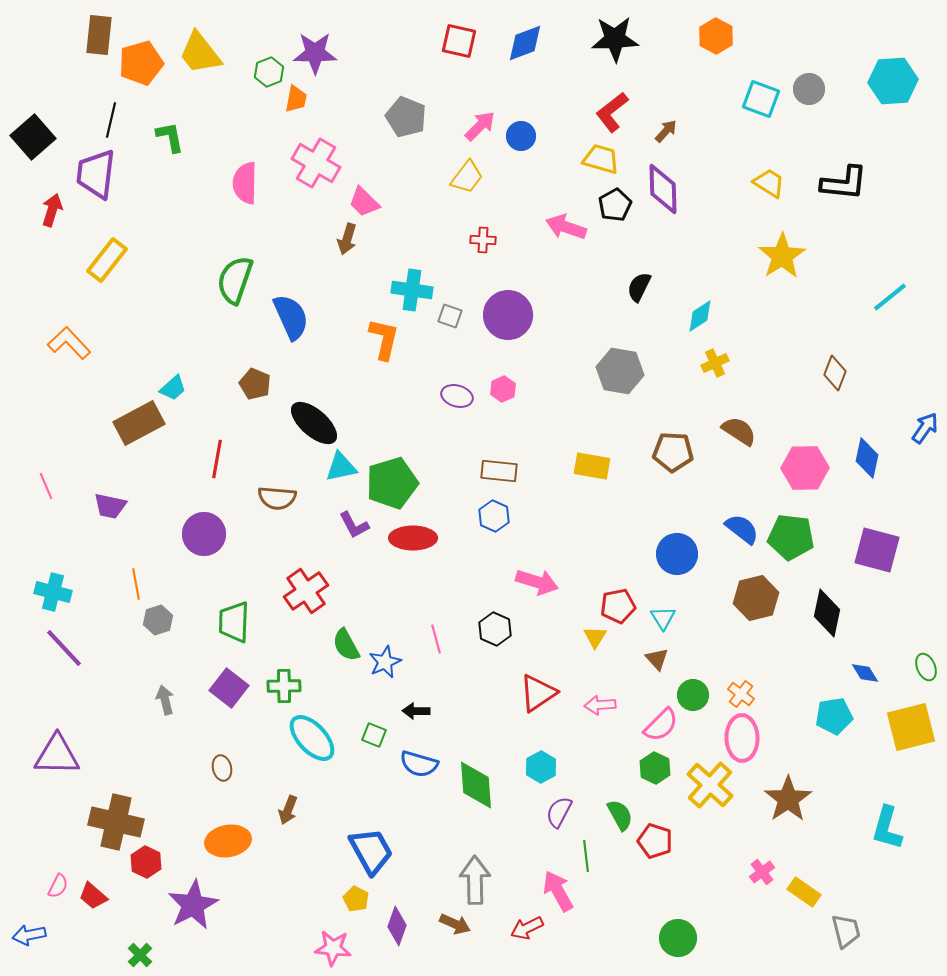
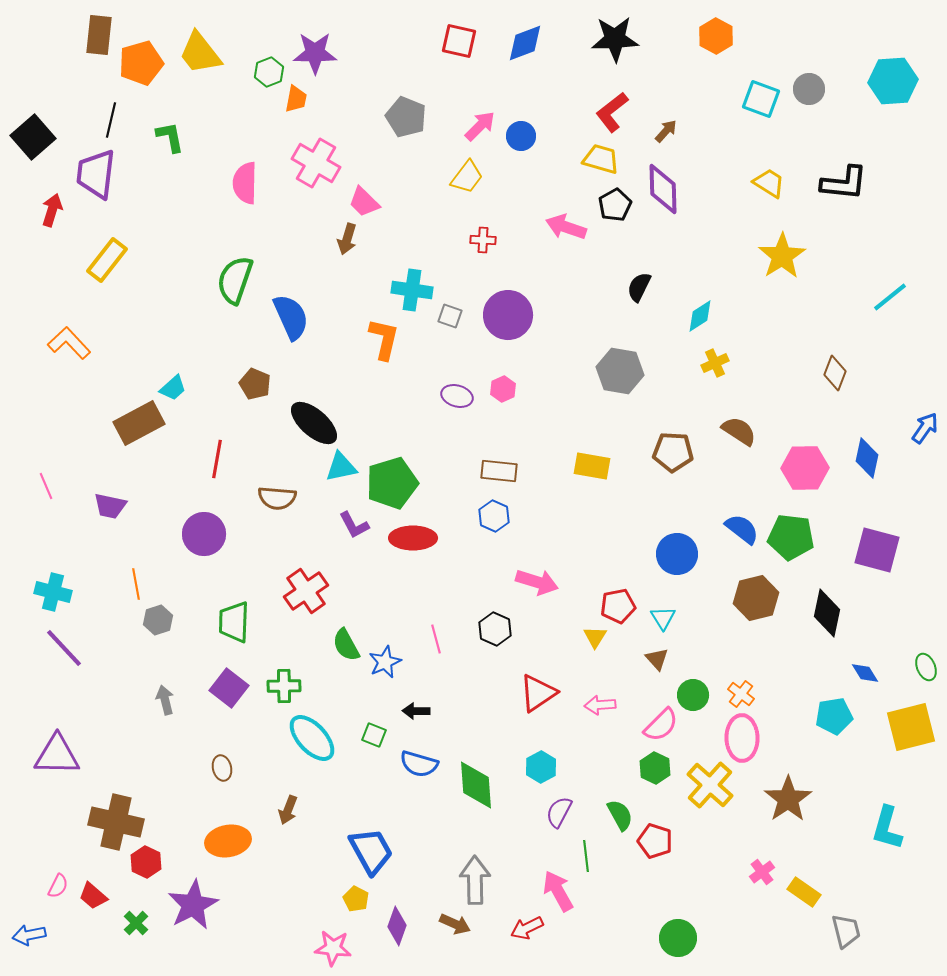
green cross at (140, 955): moved 4 px left, 32 px up
